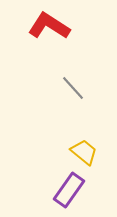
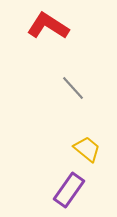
red L-shape: moved 1 px left
yellow trapezoid: moved 3 px right, 3 px up
